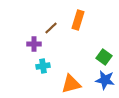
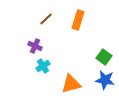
brown line: moved 5 px left, 9 px up
purple cross: moved 1 px right, 2 px down; rotated 24 degrees clockwise
cyan cross: rotated 24 degrees counterclockwise
